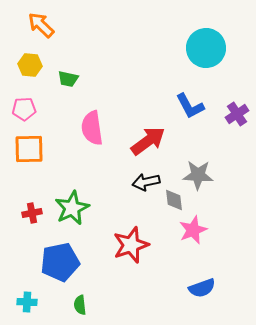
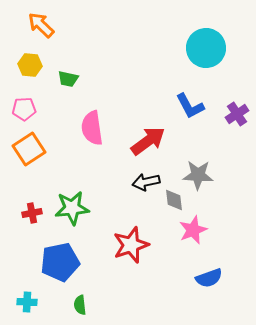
orange square: rotated 32 degrees counterclockwise
green star: rotated 20 degrees clockwise
blue semicircle: moved 7 px right, 10 px up
